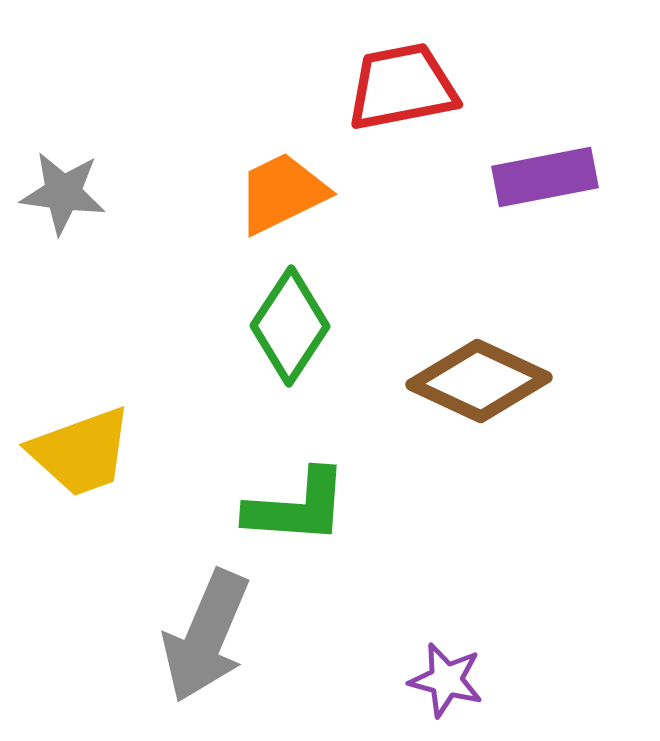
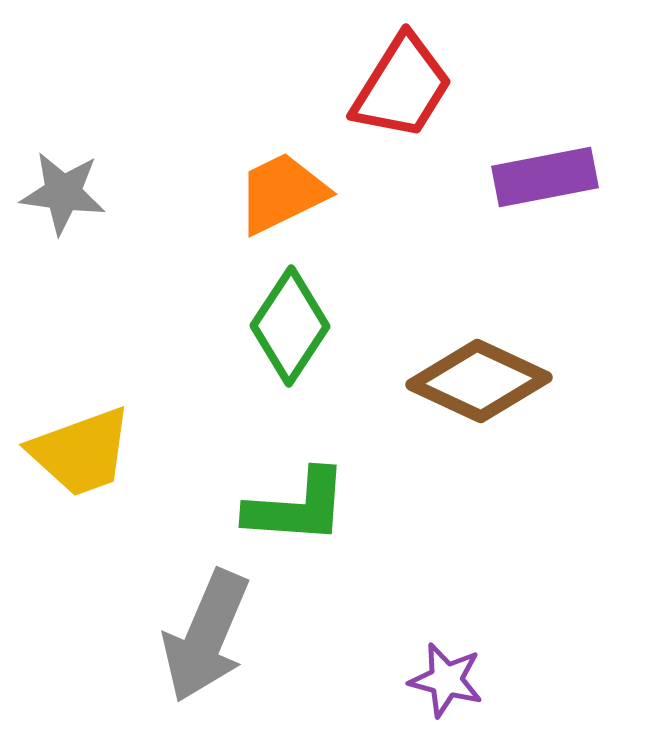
red trapezoid: rotated 133 degrees clockwise
